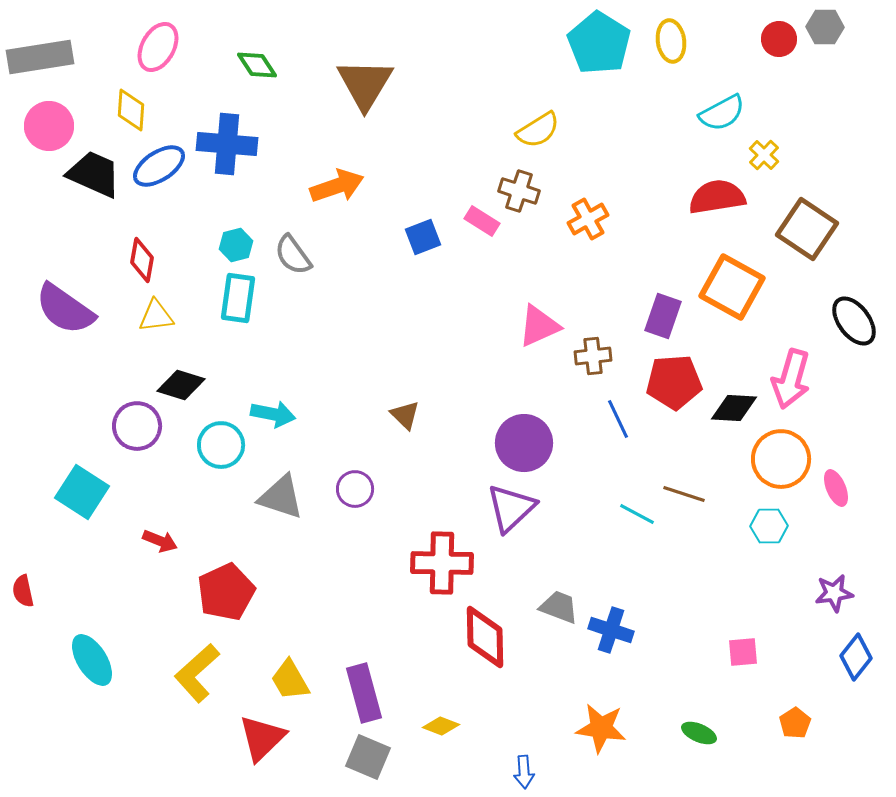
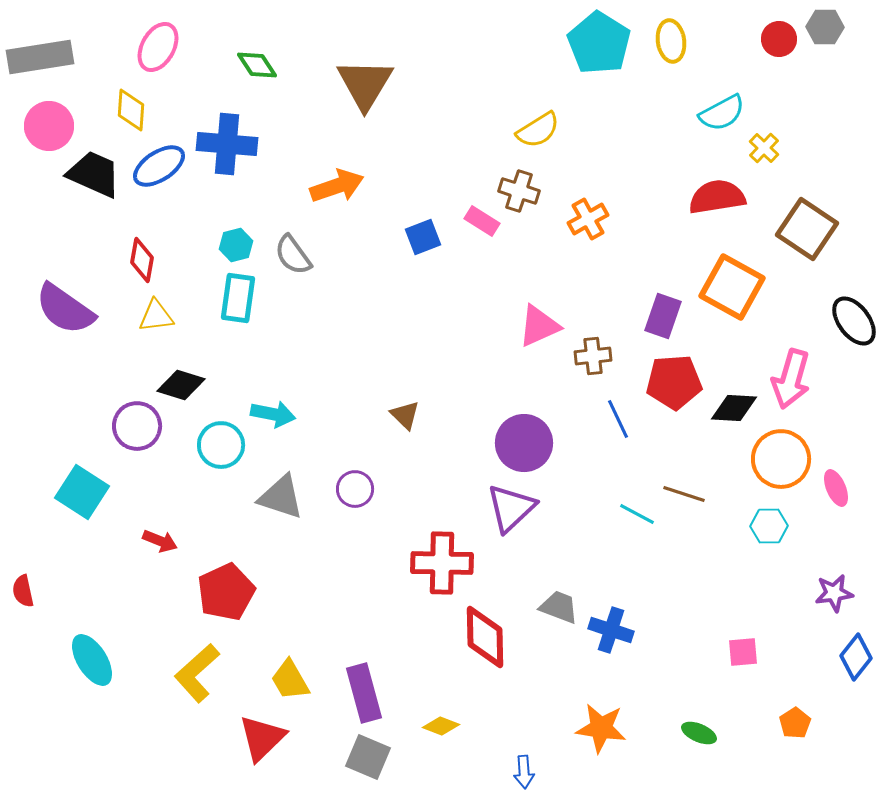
yellow cross at (764, 155): moved 7 px up
